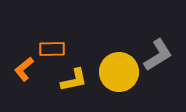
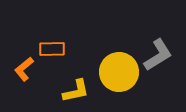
yellow L-shape: moved 2 px right, 11 px down
